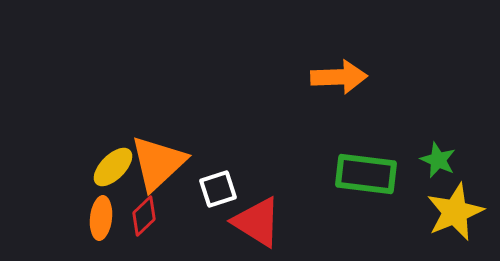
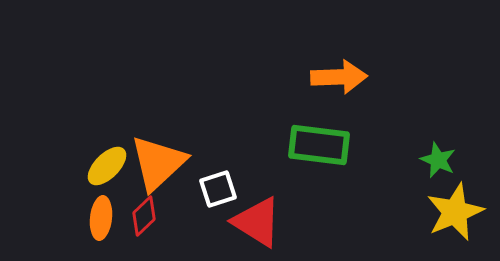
yellow ellipse: moved 6 px left, 1 px up
green rectangle: moved 47 px left, 29 px up
